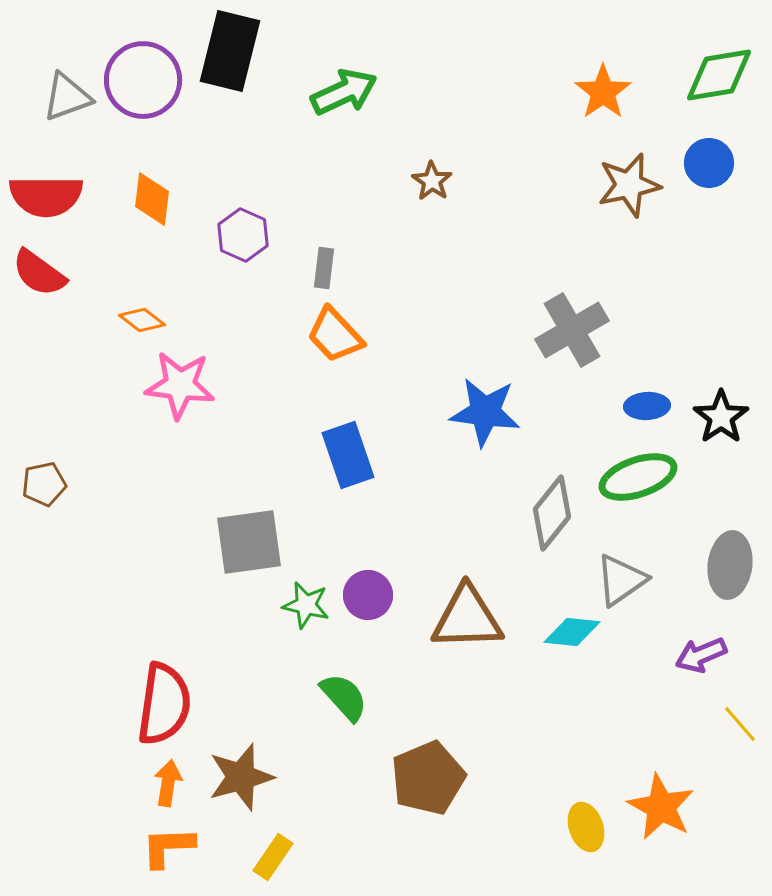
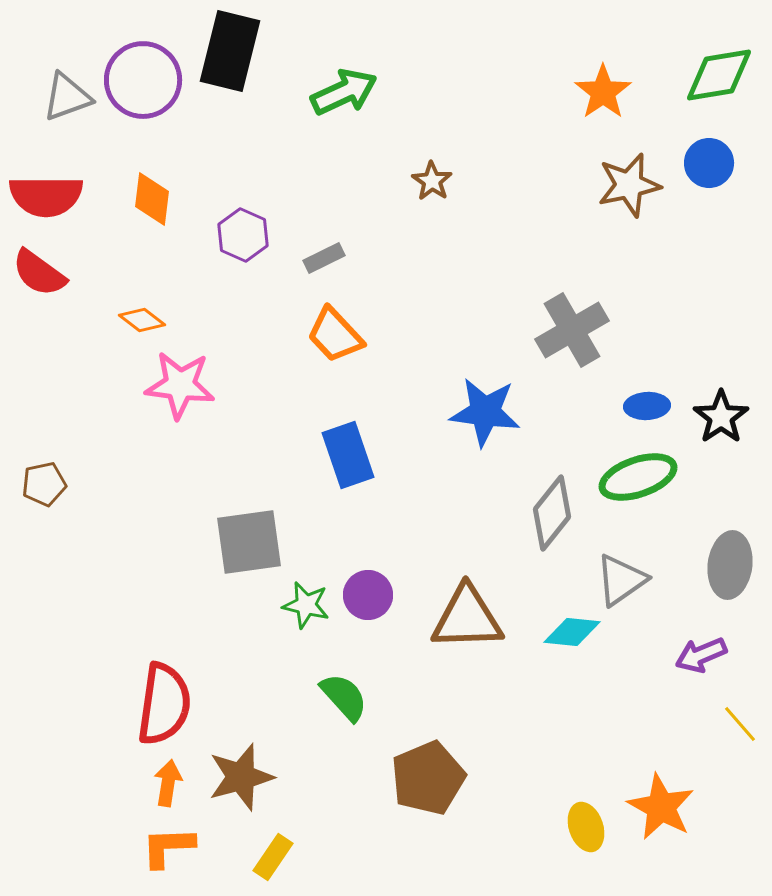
gray rectangle at (324, 268): moved 10 px up; rotated 57 degrees clockwise
